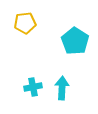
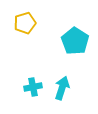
yellow pentagon: rotated 10 degrees counterclockwise
cyan arrow: rotated 15 degrees clockwise
